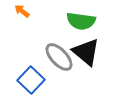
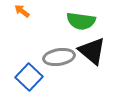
black triangle: moved 6 px right, 1 px up
gray ellipse: rotated 56 degrees counterclockwise
blue square: moved 2 px left, 3 px up
